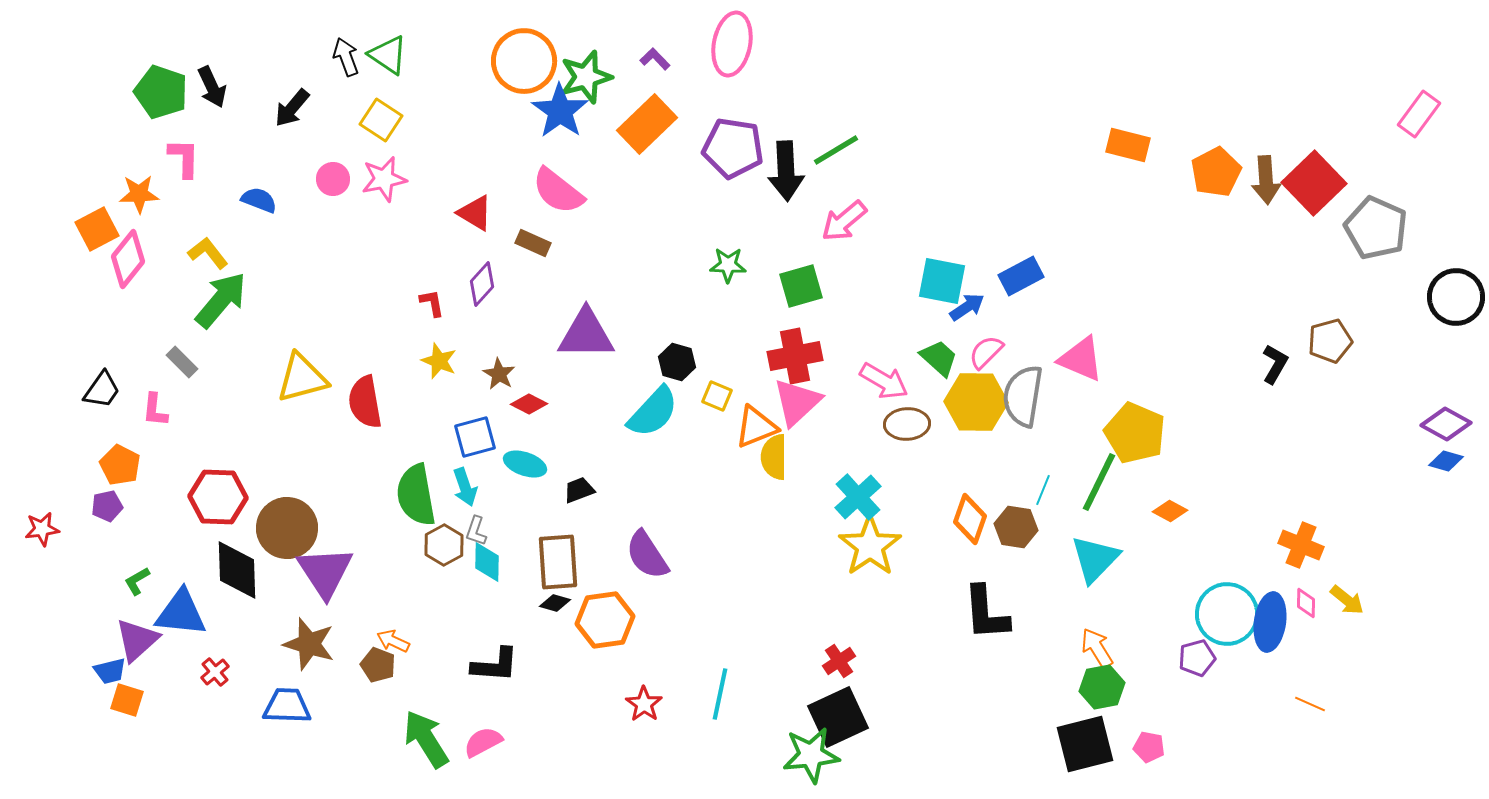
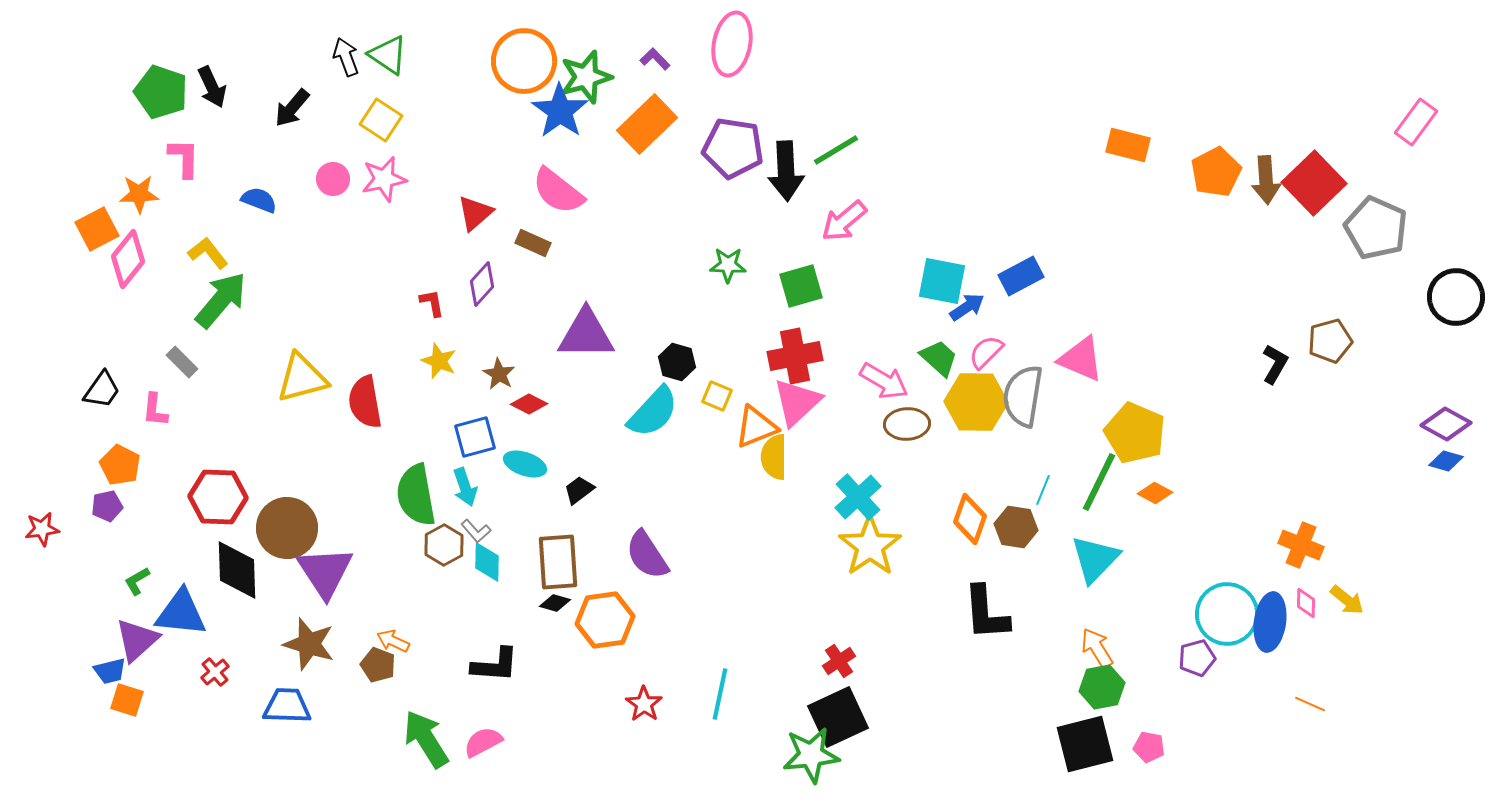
pink rectangle at (1419, 114): moved 3 px left, 8 px down
red triangle at (475, 213): rotated 48 degrees clockwise
black trapezoid at (579, 490): rotated 16 degrees counterclockwise
orange diamond at (1170, 511): moved 15 px left, 18 px up
gray L-shape at (476, 531): rotated 60 degrees counterclockwise
